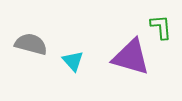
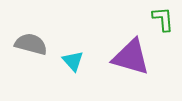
green L-shape: moved 2 px right, 8 px up
